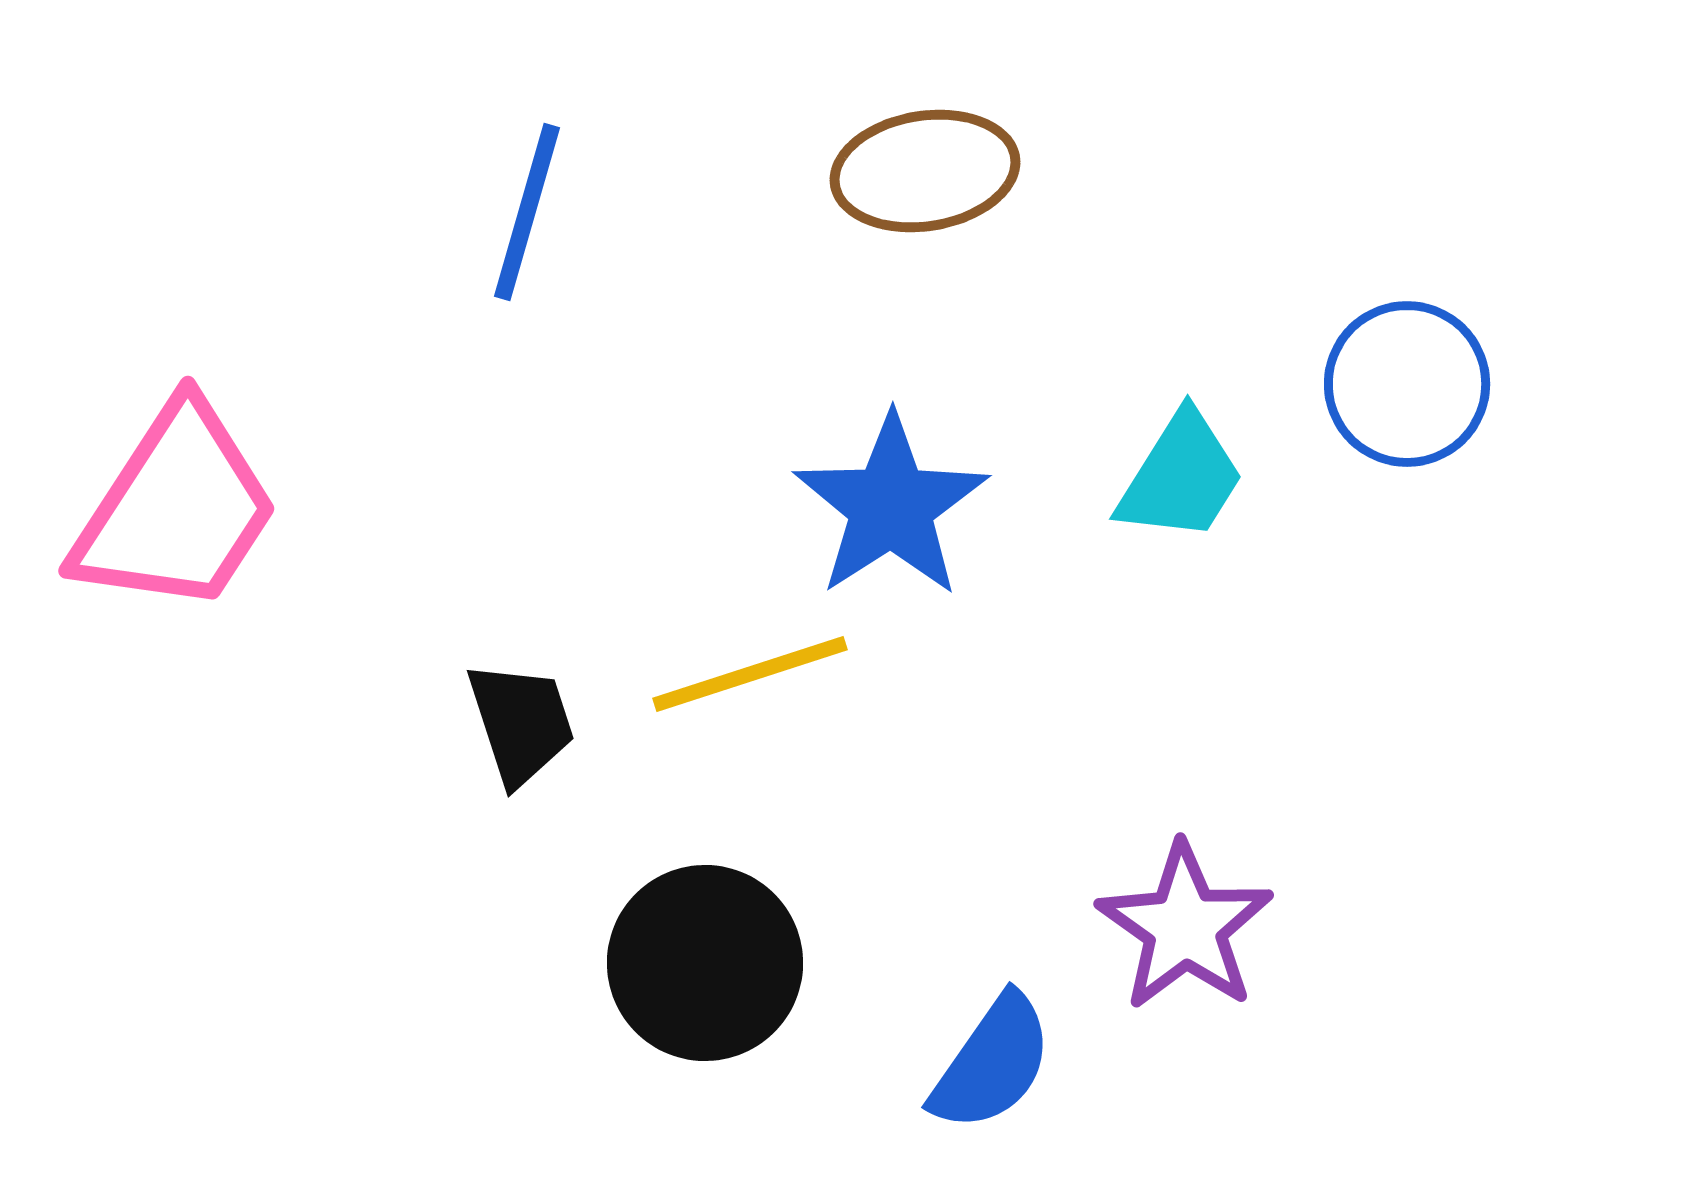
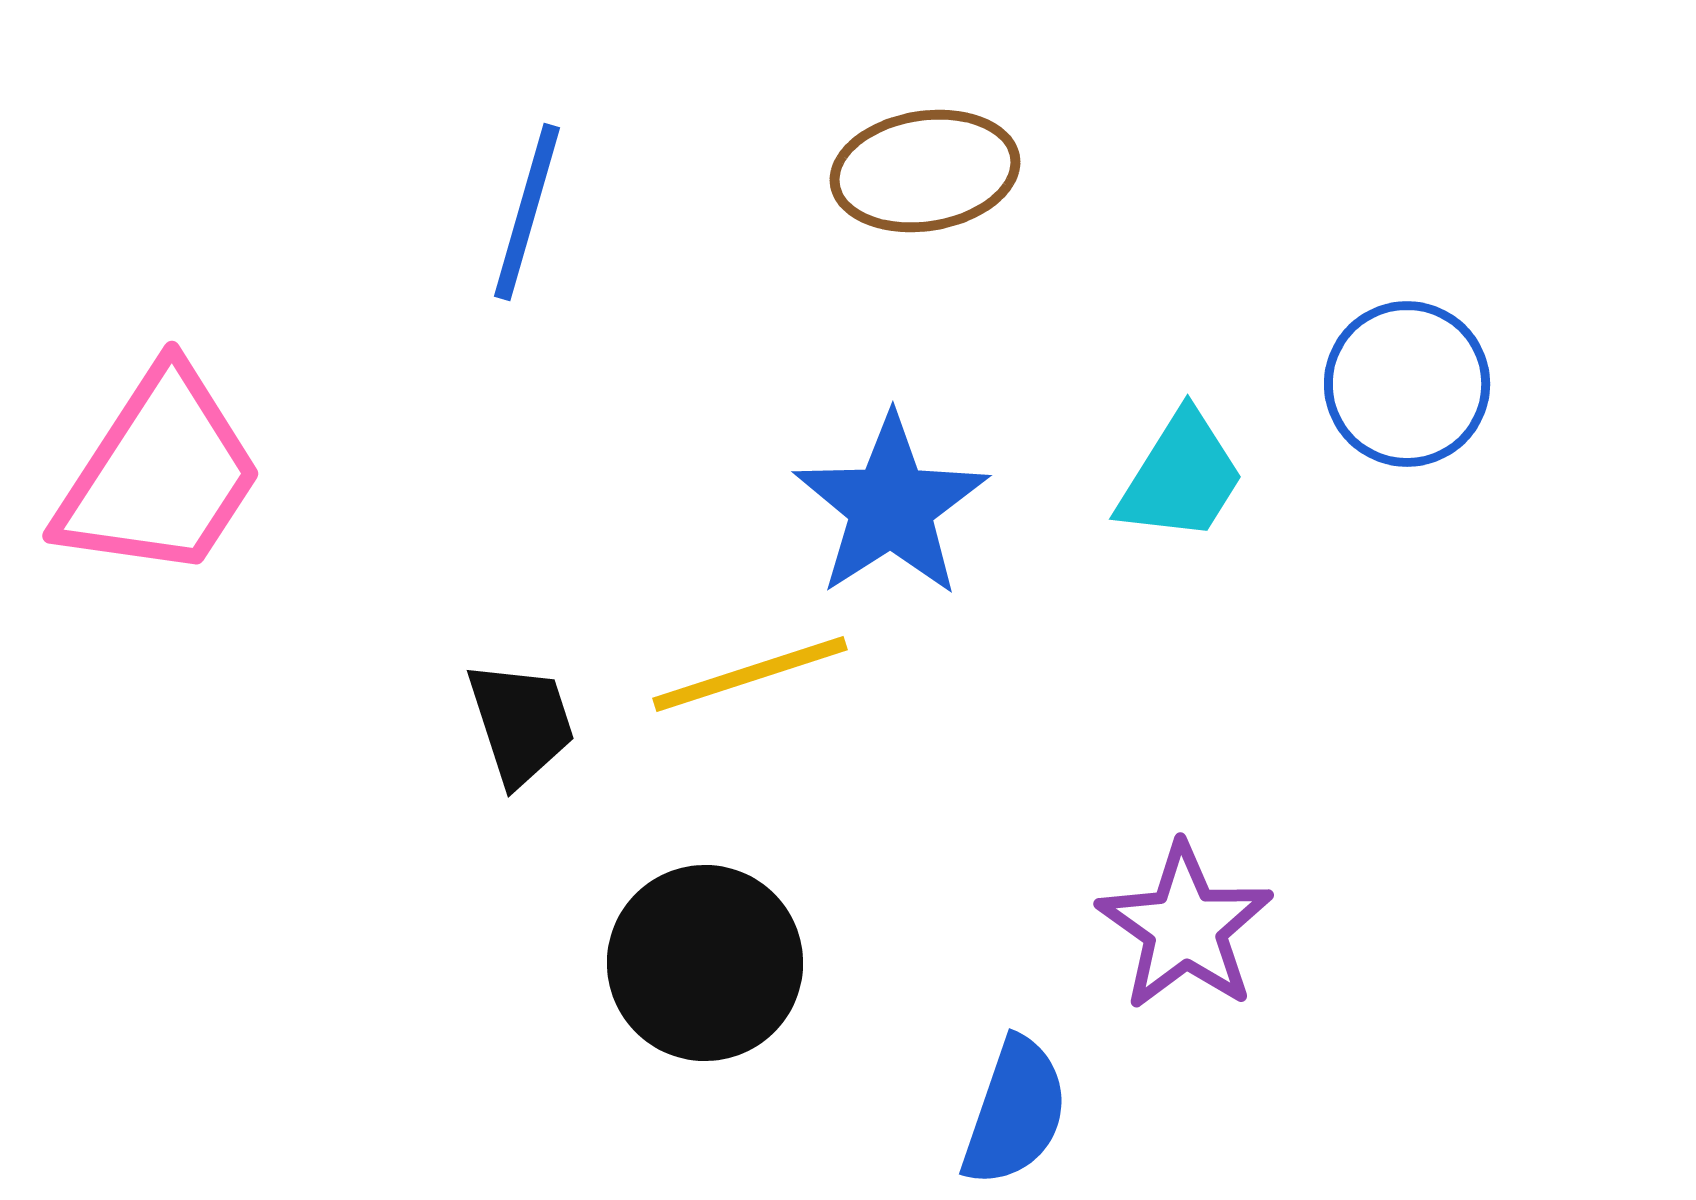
pink trapezoid: moved 16 px left, 35 px up
blue semicircle: moved 23 px right, 49 px down; rotated 16 degrees counterclockwise
